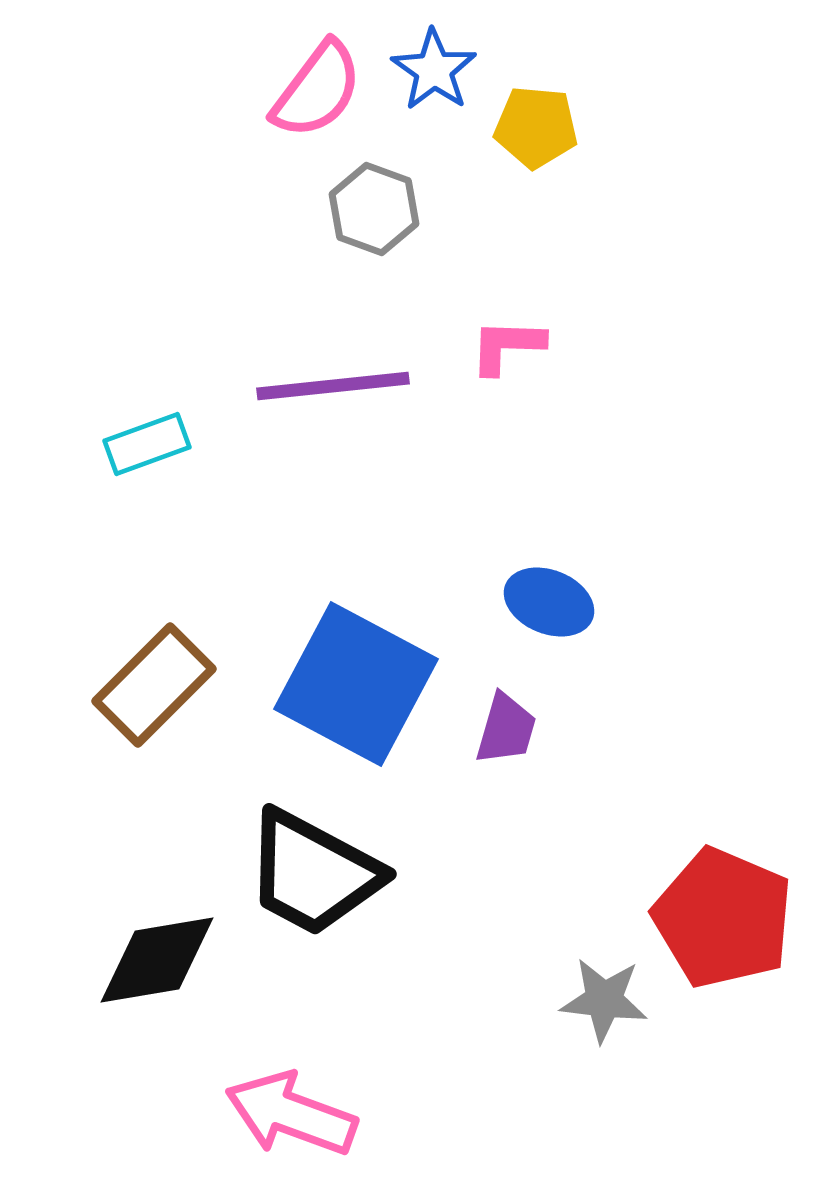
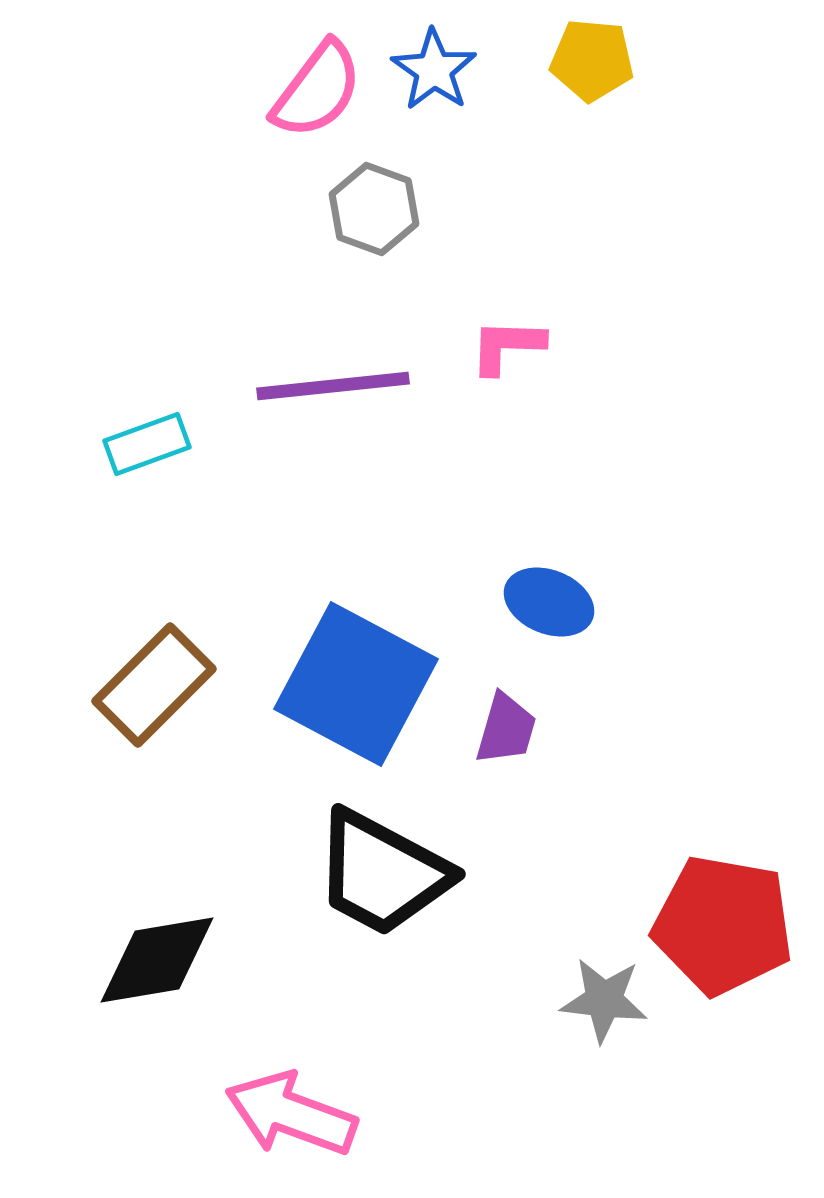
yellow pentagon: moved 56 px right, 67 px up
black trapezoid: moved 69 px right
red pentagon: moved 7 px down; rotated 13 degrees counterclockwise
